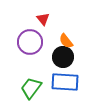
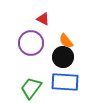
red triangle: rotated 24 degrees counterclockwise
purple circle: moved 1 px right, 1 px down
